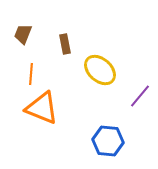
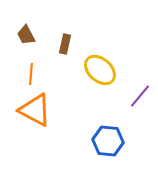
brown trapezoid: moved 3 px right, 1 px down; rotated 50 degrees counterclockwise
brown rectangle: rotated 24 degrees clockwise
orange triangle: moved 7 px left, 2 px down; rotated 6 degrees clockwise
